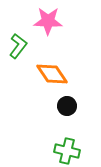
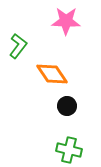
pink star: moved 18 px right
green cross: moved 2 px right, 1 px up
